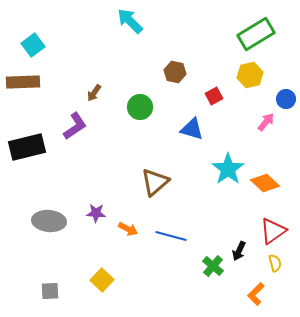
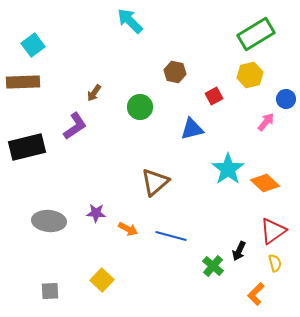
blue triangle: rotated 30 degrees counterclockwise
